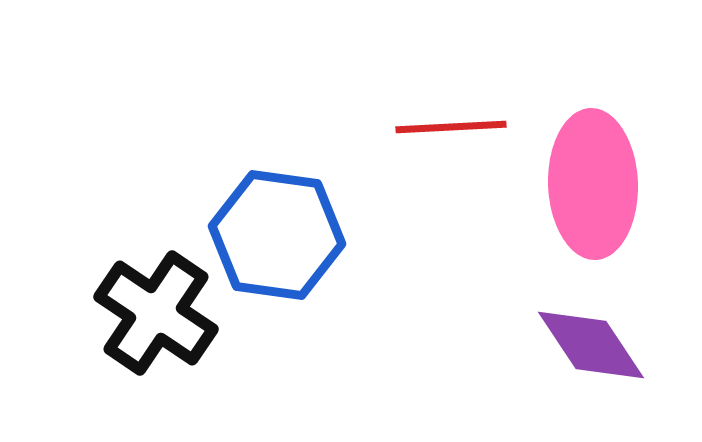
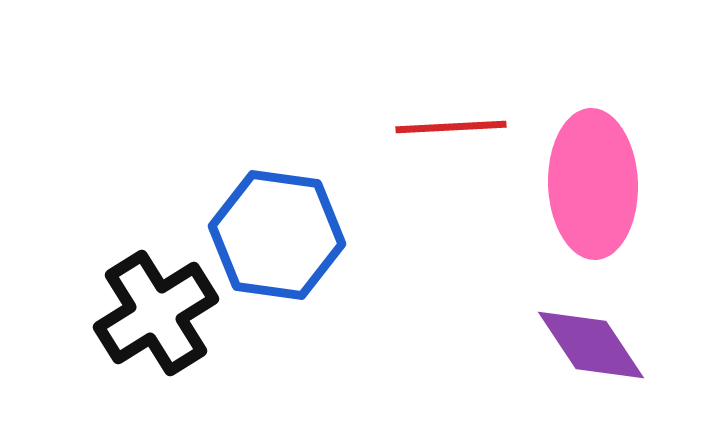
black cross: rotated 24 degrees clockwise
